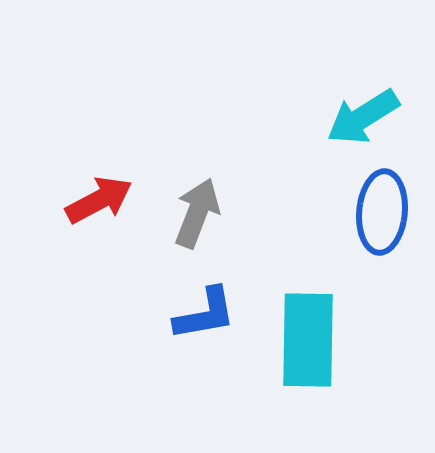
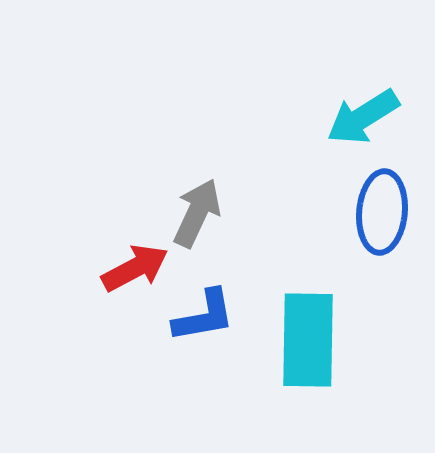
red arrow: moved 36 px right, 68 px down
gray arrow: rotated 4 degrees clockwise
blue L-shape: moved 1 px left, 2 px down
